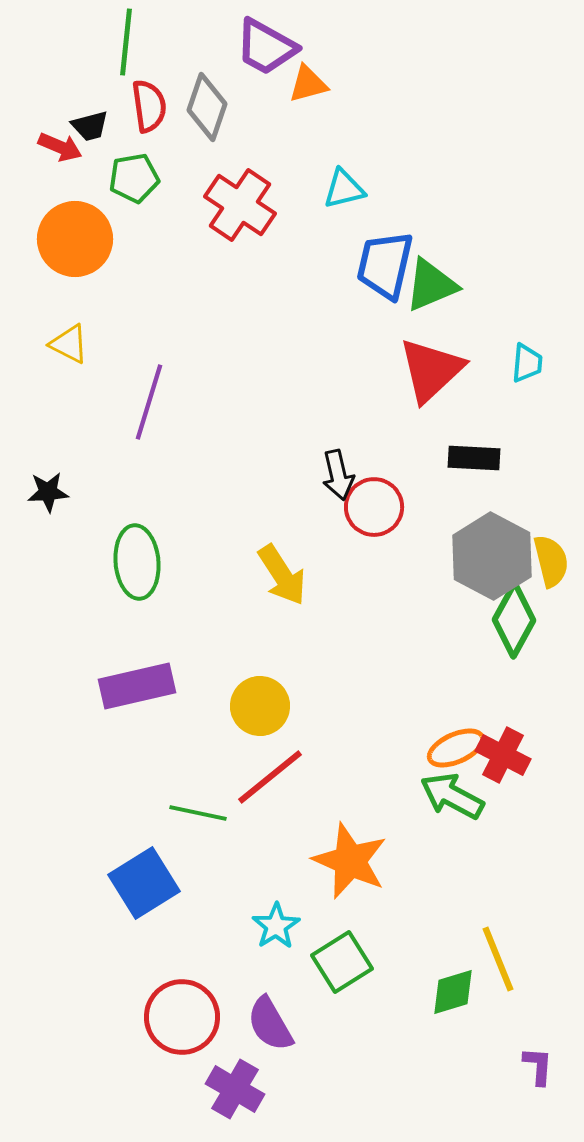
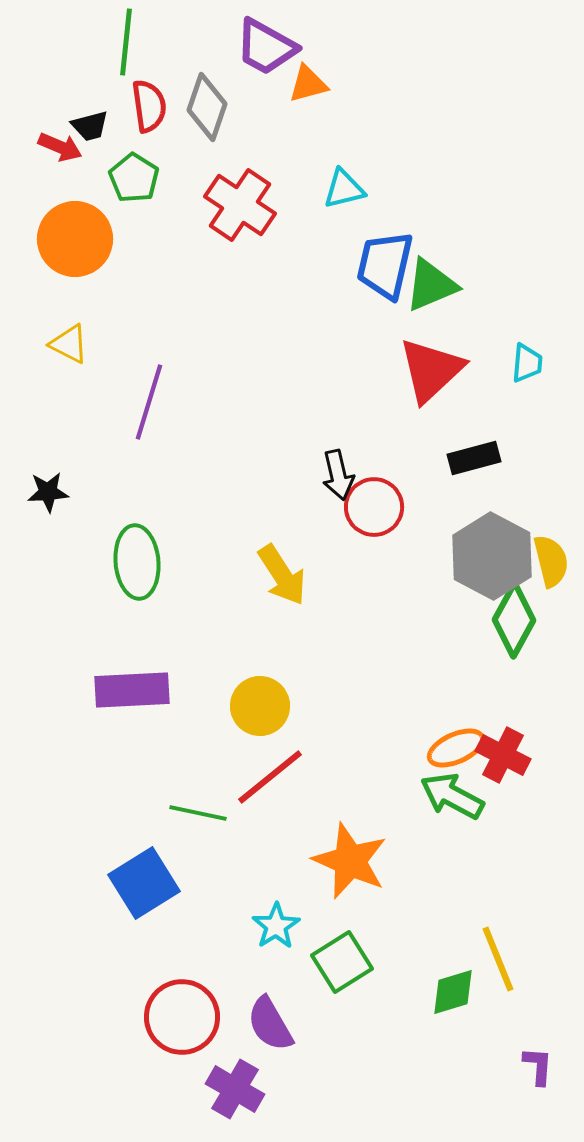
green pentagon at (134, 178): rotated 30 degrees counterclockwise
black rectangle at (474, 458): rotated 18 degrees counterclockwise
purple rectangle at (137, 686): moved 5 px left, 4 px down; rotated 10 degrees clockwise
